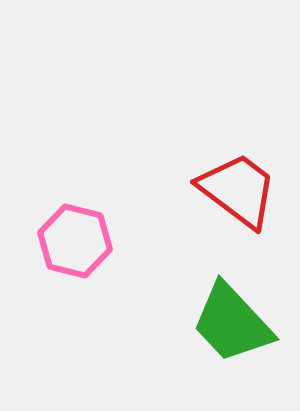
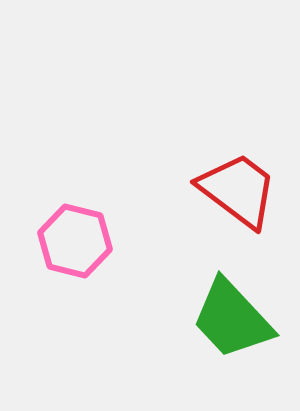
green trapezoid: moved 4 px up
